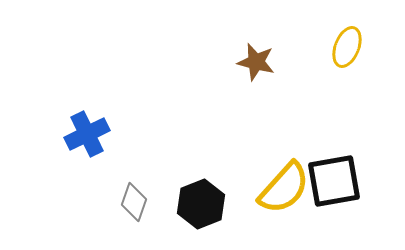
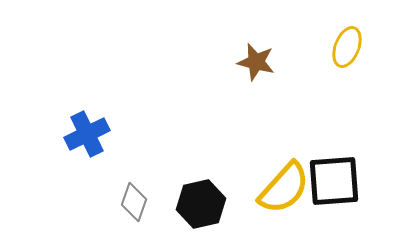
black square: rotated 6 degrees clockwise
black hexagon: rotated 9 degrees clockwise
